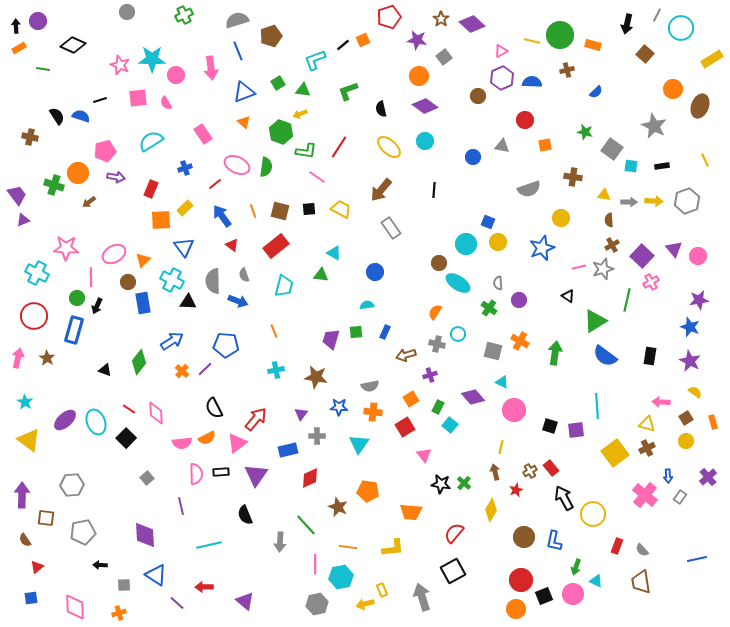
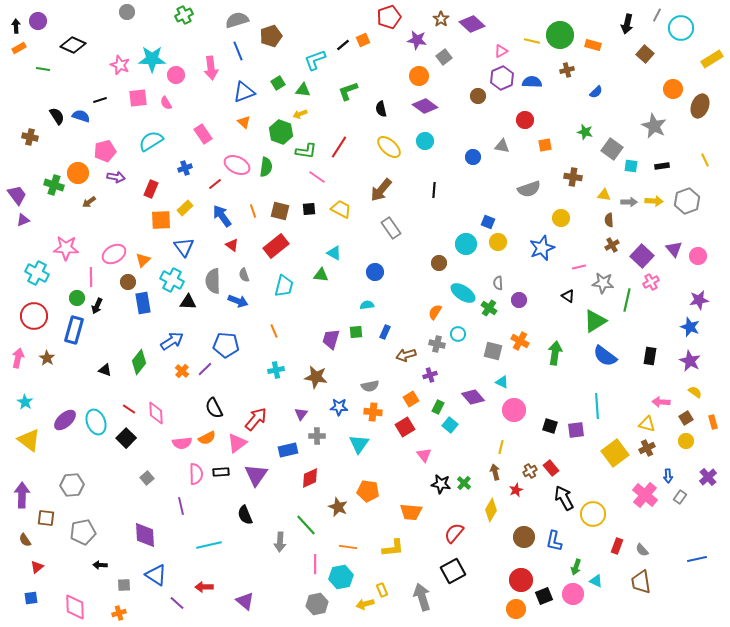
gray star at (603, 269): moved 14 px down; rotated 25 degrees clockwise
cyan ellipse at (458, 283): moved 5 px right, 10 px down
